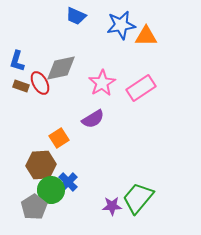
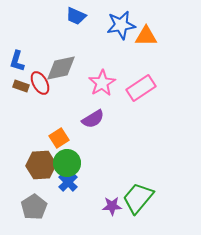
green circle: moved 16 px right, 27 px up
